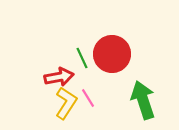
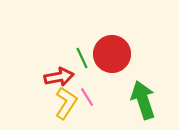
pink line: moved 1 px left, 1 px up
